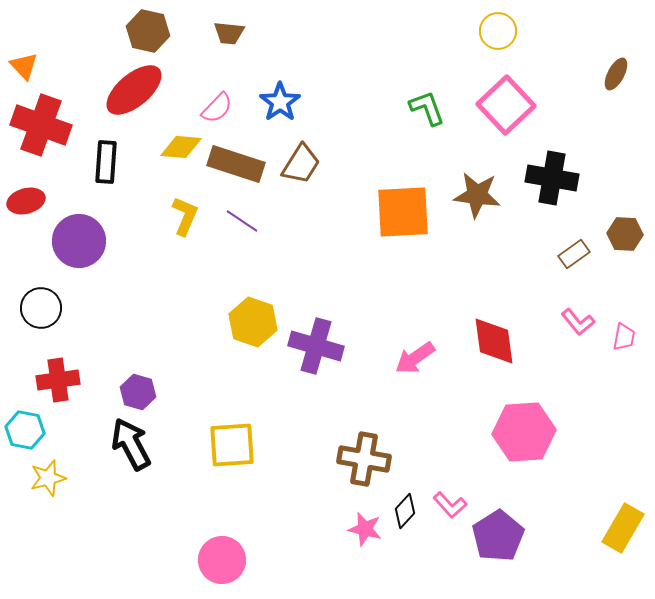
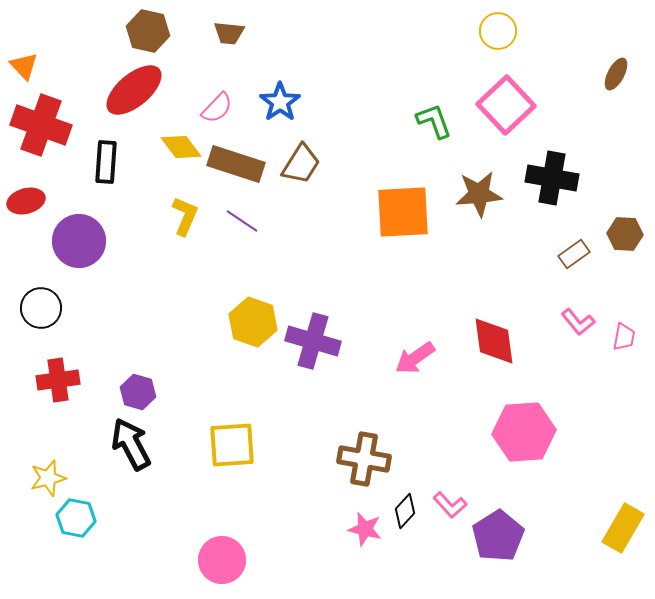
green L-shape at (427, 108): moved 7 px right, 13 px down
yellow diamond at (181, 147): rotated 48 degrees clockwise
brown star at (477, 195): moved 2 px right, 1 px up; rotated 12 degrees counterclockwise
purple cross at (316, 346): moved 3 px left, 5 px up
cyan hexagon at (25, 430): moved 51 px right, 88 px down
